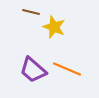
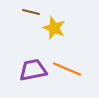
yellow star: moved 1 px down
purple trapezoid: rotated 128 degrees clockwise
